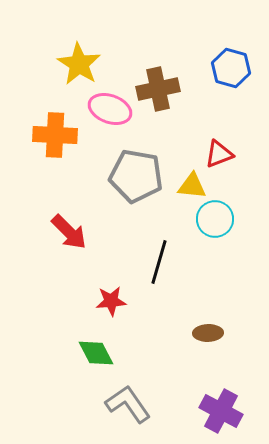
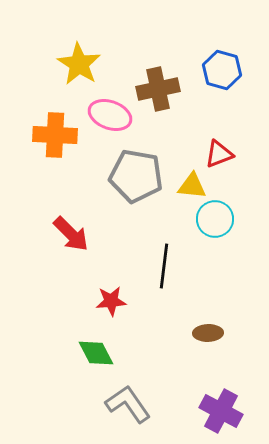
blue hexagon: moved 9 px left, 2 px down
pink ellipse: moved 6 px down
red arrow: moved 2 px right, 2 px down
black line: moved 5 px right, 4 px down; rotated 9 degrees counterclockwise
